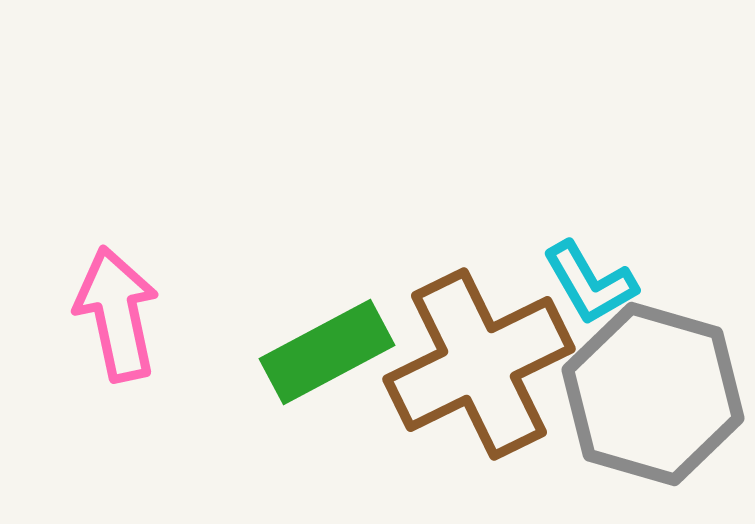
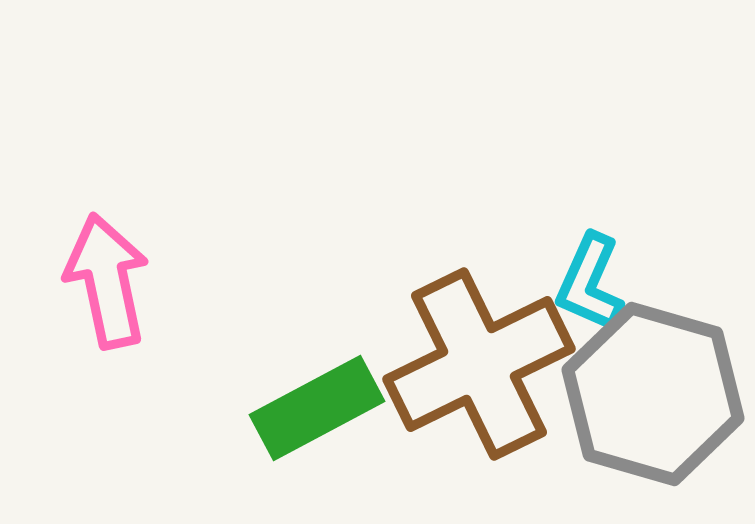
cyan L-shape: rotated 54 degrees clockwise
pink arrow: moved 10 px left, 33 px up
green rectangle: moved 10 px left, 56 px down
